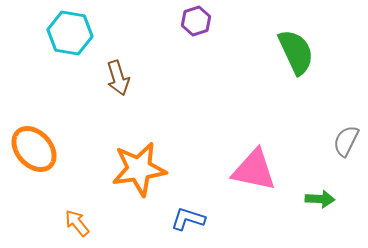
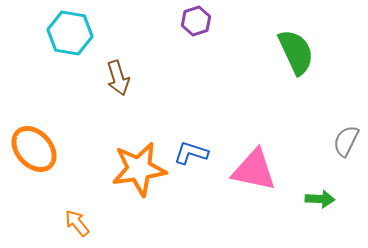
blue L-shape: moved 3 px right, 66 px up
